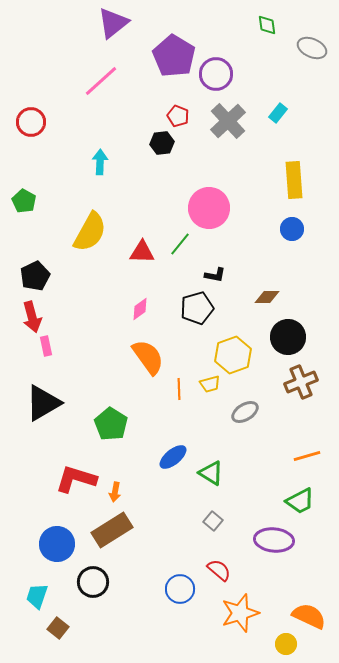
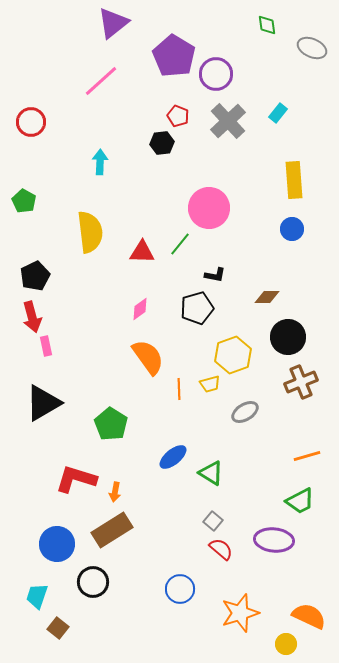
yellow semicircle at (90, 232): rotated 36 degrees counterclockwise
red semicircle at (219, 570): moved 2 px right, 21 px up
